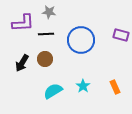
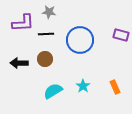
blue circle: moved 1 px left
black arrow: moved 3 px left; rotated 60 degrees clockwise
